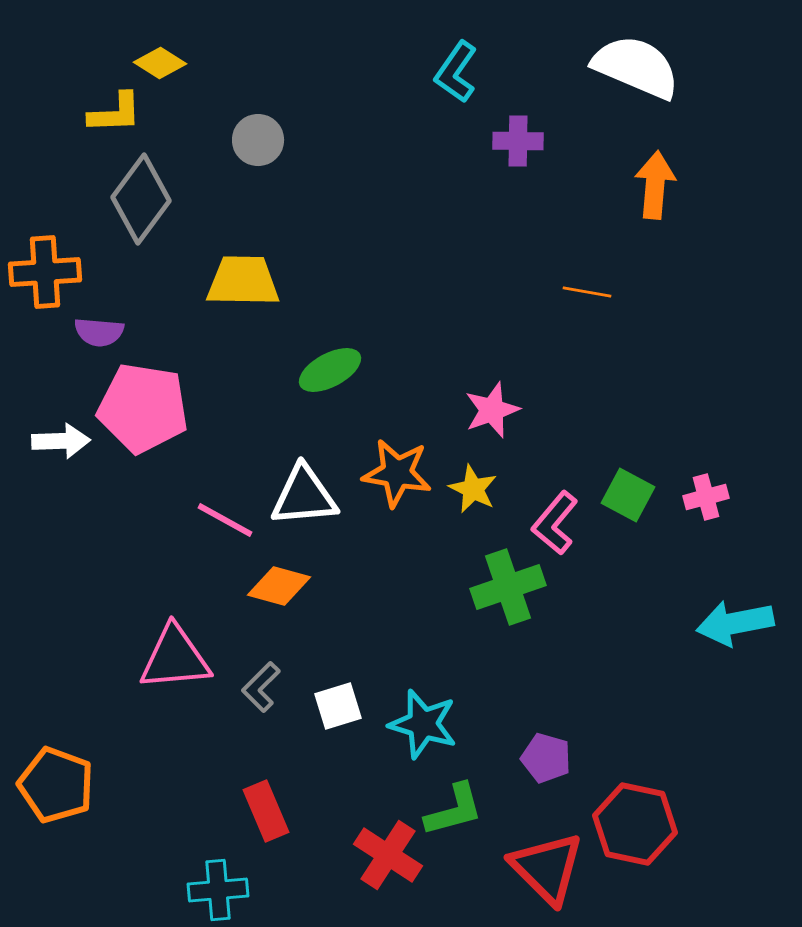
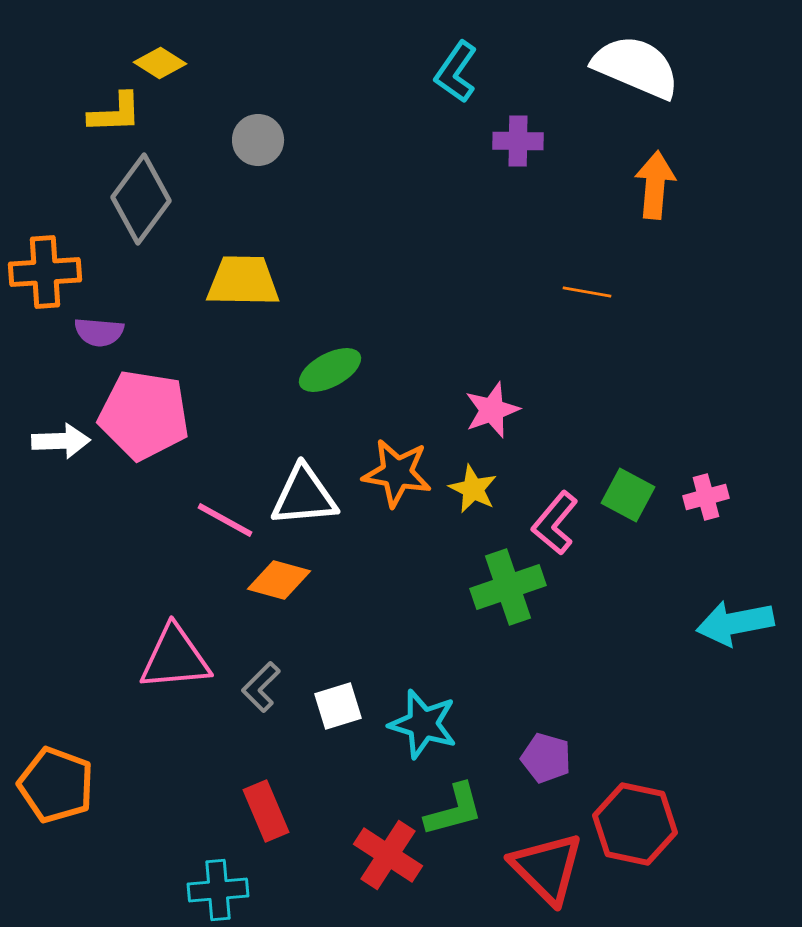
pink pentagon: moved 1 px right, 7 px down
orange diamond: moved 6 px up
